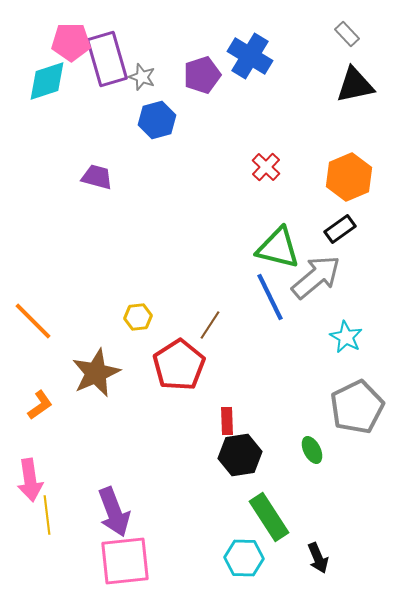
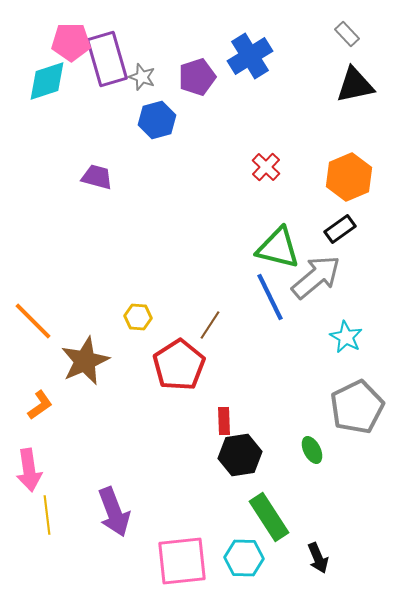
blue cross: rotated 27 degrees clockwise
purple pentagon: moved 5 px left, 2 px down
yellow hexagon: rotated 12 degrees clockwise
brown star: moved 11 px left, 12 px up
red rectangle: moved 3 px left
pink arrow: moved 1 px left, 10 px up
pink square: moved 57 px right
